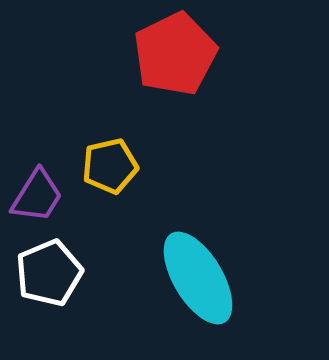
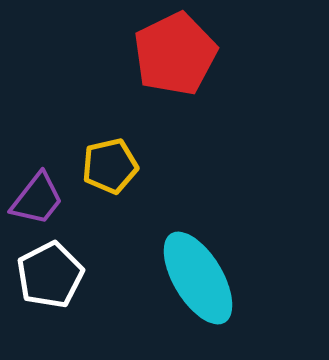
purple trapezoid: moved 3 px down; rotated 6 degrees clockwise
white pentagon: moved 1 px right, 2 px down; rotated 4 degrees counterclockwise
